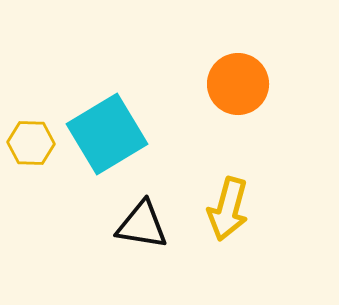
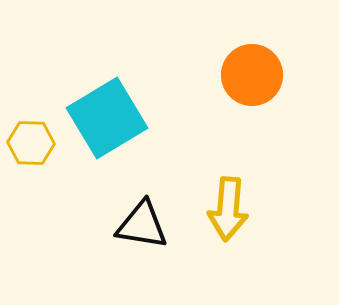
orange circle: moved 14 px right, 9 px up
cyan square: moved 16 px up
yellow arrow: rotated 10 degrees counterclockwise
